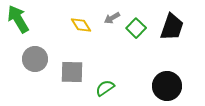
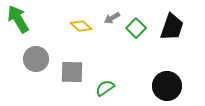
yellow diamond: moved 1 px down; rotated 15 degrees counterclockwise
gray circle: moved 1 px right
